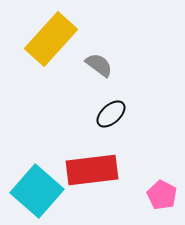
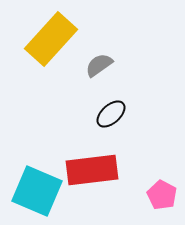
gray semicircle: rotated 72 degrees counterclockwise
cyan square: rotated 18 degrees counterclockwise
